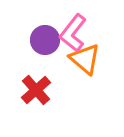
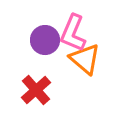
pink L-shape: rotated 15 degrees counterclockwise
